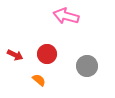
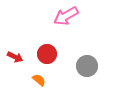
pink arrow: rotated 45 degrees counterclockwise
red arrow: moved 2 px down
